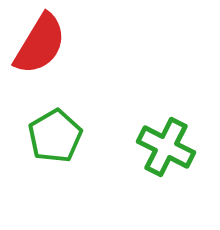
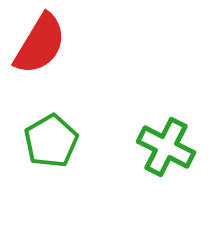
green pentagon: moved 4 px left, 5 px down
